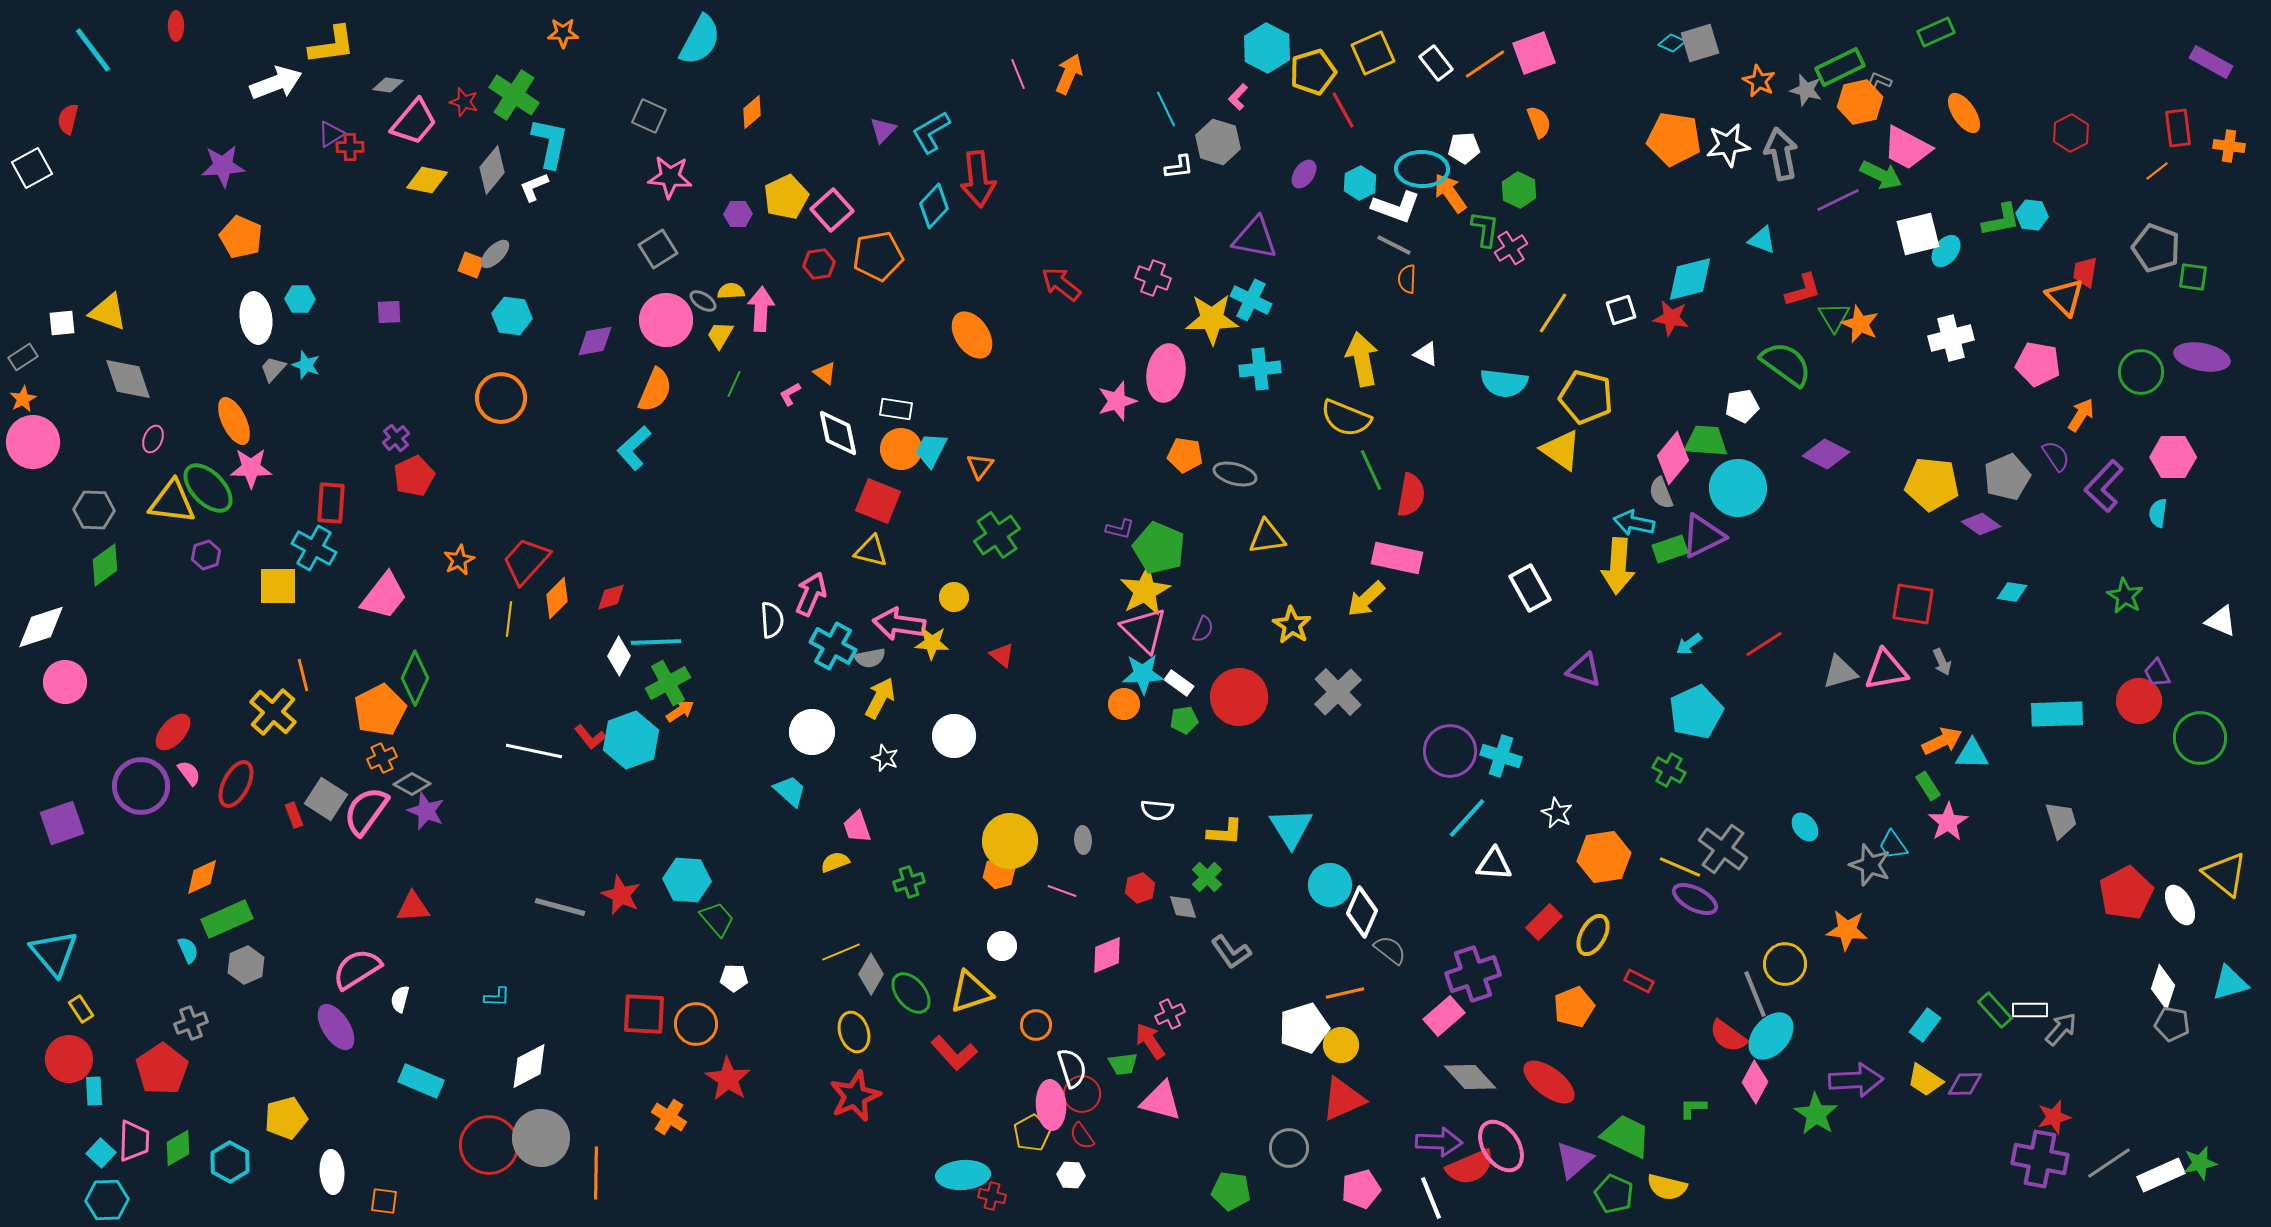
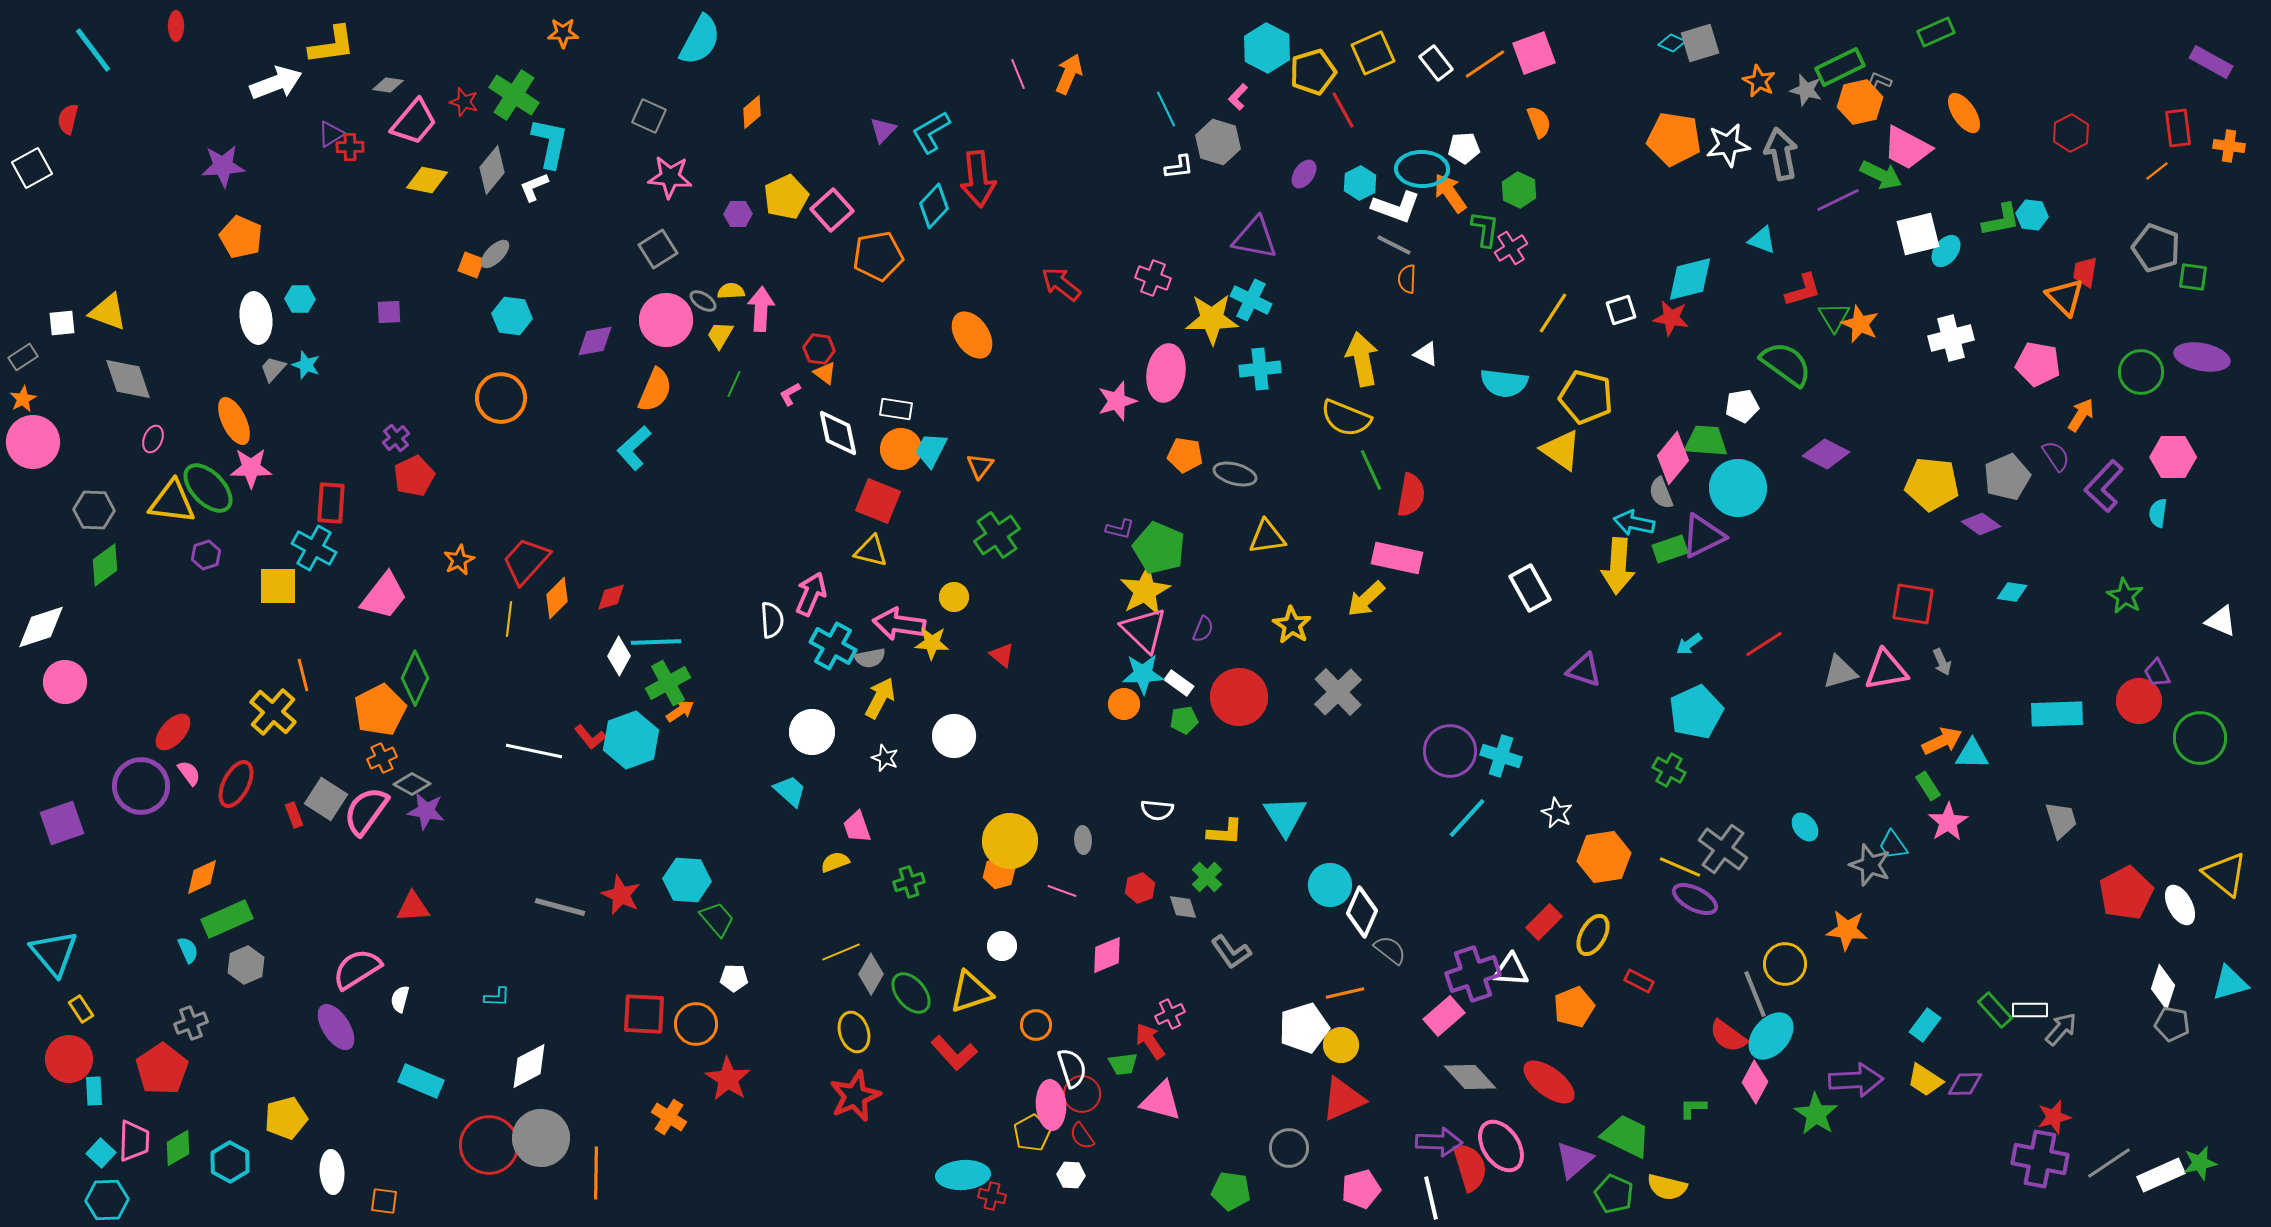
red hexagon at (819, 264): moved 85 px down; rotated 16 degrees clockwise
purple star at (426, 811): rotated 12 degrees counterclockwise
cyan triangle at (1291, 828): moved 6 px left, 12 px up
white triangle at (1494, 864): moved 17 px right, 106 px down
red semicircle at (1470, 1167): rotated 84 degrees counterclockwise
white line at (1431, 1198): rotated 9 degrees clockwise
